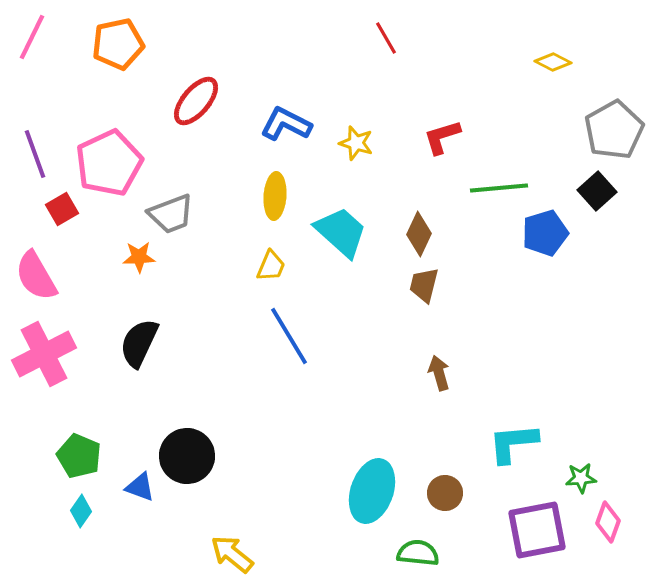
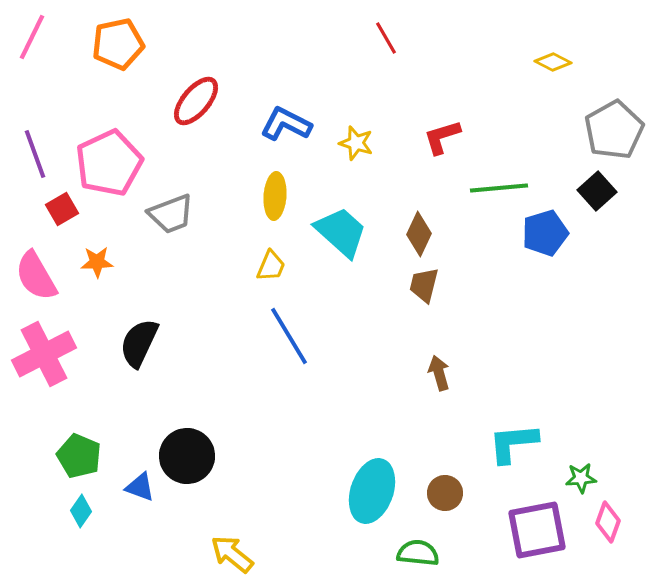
orange star: moved 42 px left, 5 px down
